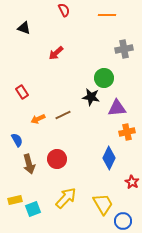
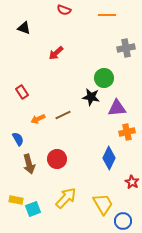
red semicircle: rotated 136 degrees clockwise
gray cross: moved 2 px right, 1 px up
blue semicircle: moved 1 px right, 1 px up
yellow rectangle: moved 1 px right; rotated 24 degrees clockwise
